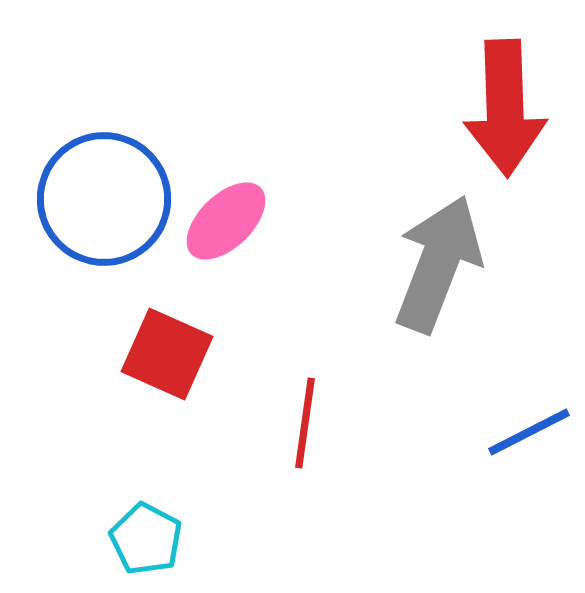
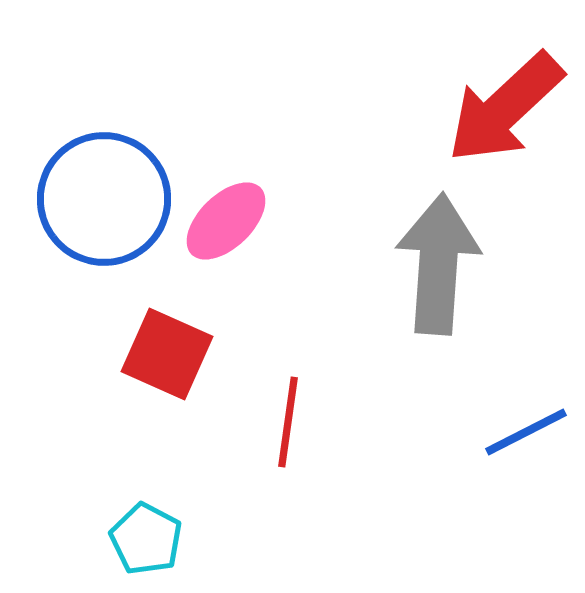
red arrow: rotated 49 degrees clockwise
gray arrow: rotated 17 degrees counterclockwise
red line: moved 17 px left, 1 px up
blue line: moved 3 px left
